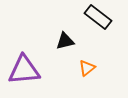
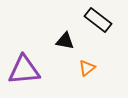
black rectangle: moved 3 px down
black triangle: rotated 24 degrees clockwise
